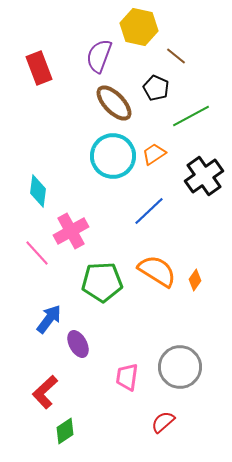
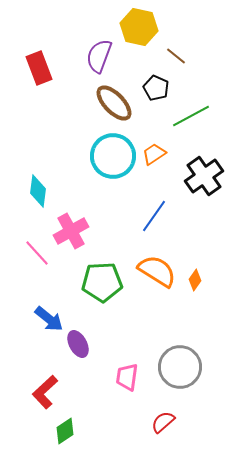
blue line: moved 5 px right, 5 px down; rotated 12 degrees counterclockwise
blue arrow: rotated 92 degrees clockwise
